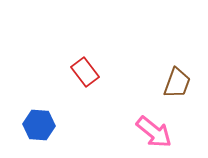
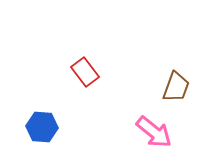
brown trapezoid: moved 1 px left, 4 px down
blue hexagon: moved 3 px right, 2 px down
